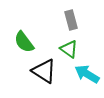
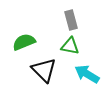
green semicircle: rotated 105 degrees clockwise
green triangle: moved 1 px right, 3 px up; rotated 24 degrees counterclockwise
black triangle: moved 1 px up; rotated 12 degrees clockwise
